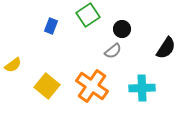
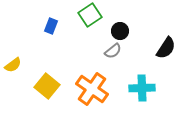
green square: moved 2 px right
black circle: moved 2 px left, 2 px down
orange cross: moved 3 px down
